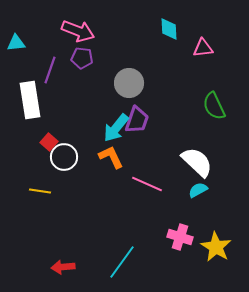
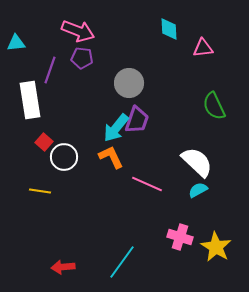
red square: moved 5 px left
